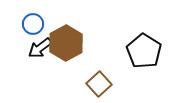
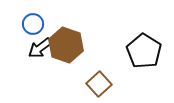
brown hexagon: moved 2 px down; rotated 12 degrees counterclockwise
